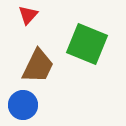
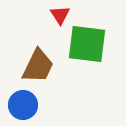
red triangle: moved 32 px right; rotated 15 degrees counterclockwise
green square: rotated 15 degrees counterclockwise
